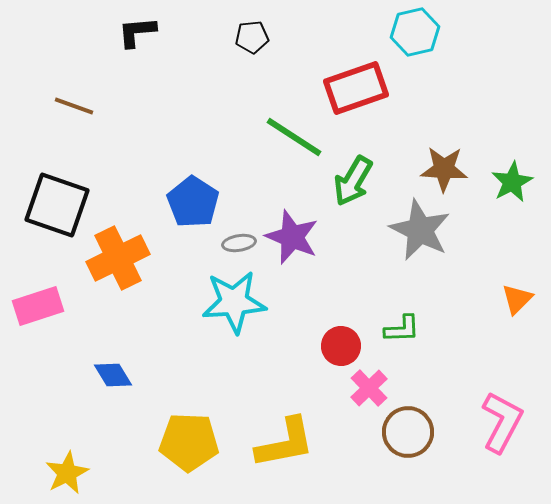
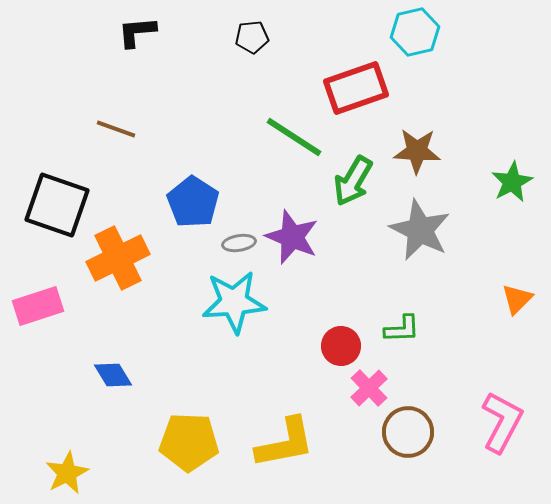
brown line: moved 42 px right, 23 px down
brown star: moved 27 px left, 18 px up
